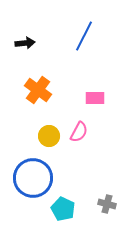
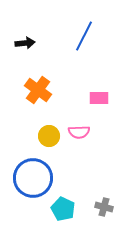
pink rectangle: moved 4 px right
pink semicircle: rotated 60 degrees clockwise
gray cross: moved 3 px left, 3 px down
